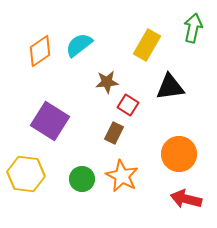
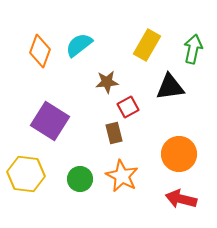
green arrow: moved 21 px down
orange diamond: rotated 36 degrees counterclockwise
red square: moved 2 px down; rotated 30 degrees clockwise
brown rectangle: rotated 40 degrees counterclockwise
green circle: moved 2 px left
red arrow: moved 5 px left
